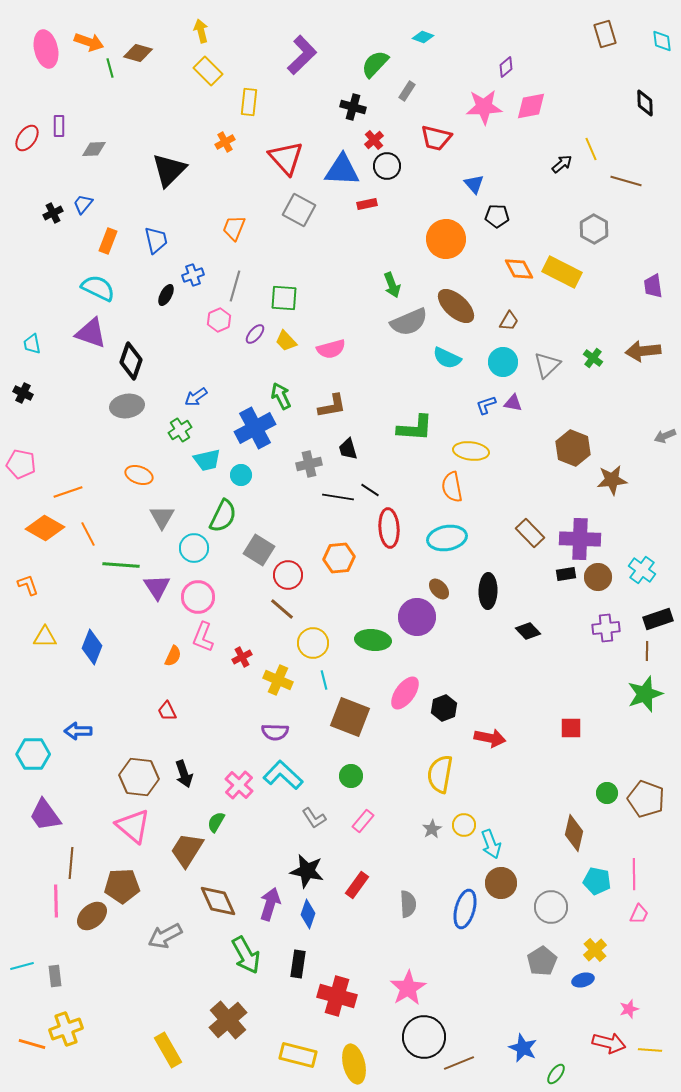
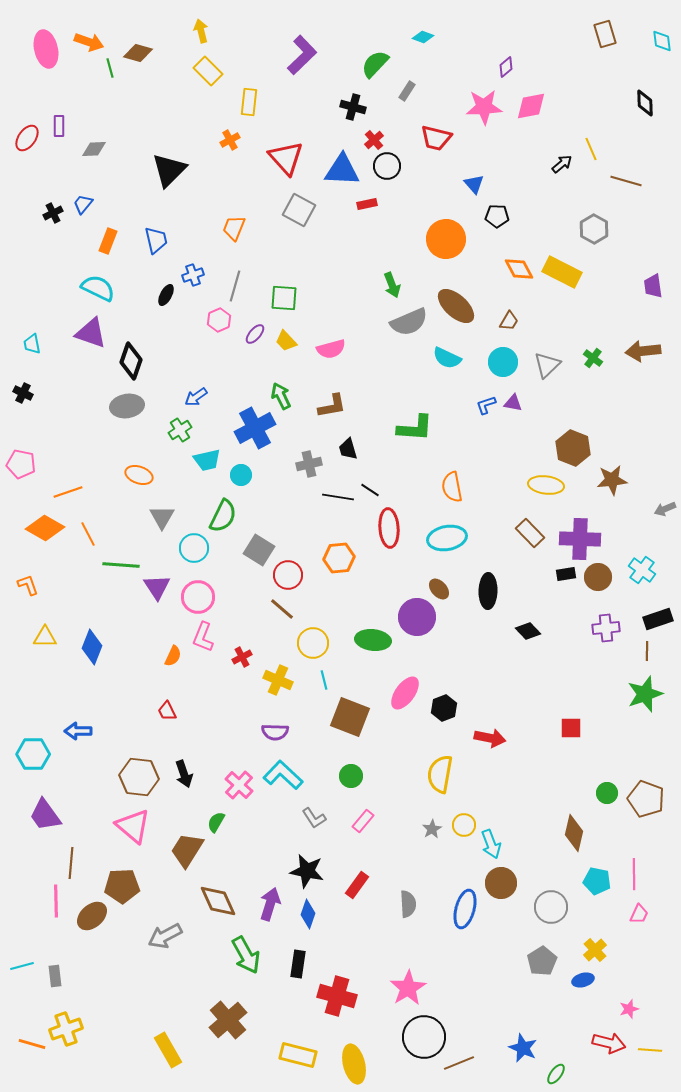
orange cross at (225, 142): moved 5 px right, 2 px up
gray arrow at (665, 436): moved 73 px down
yellow ellipse at (471, 451): moved 75 px right, 34 px down
